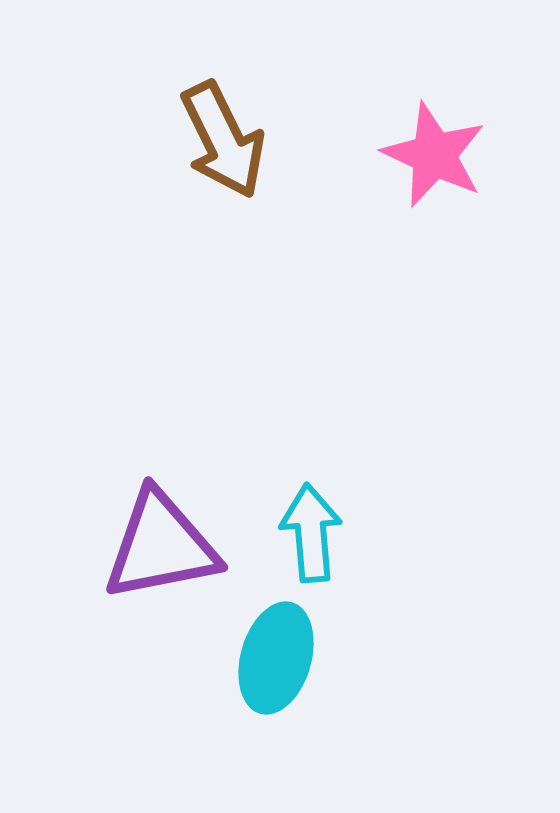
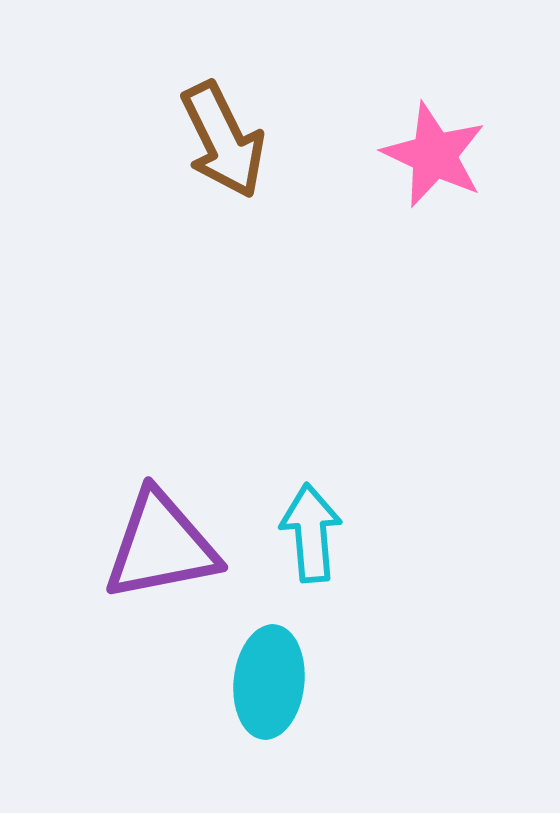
cyan ellipse: moved 7 px left, 24 px down; rotated 10 degrees counterclockwise
